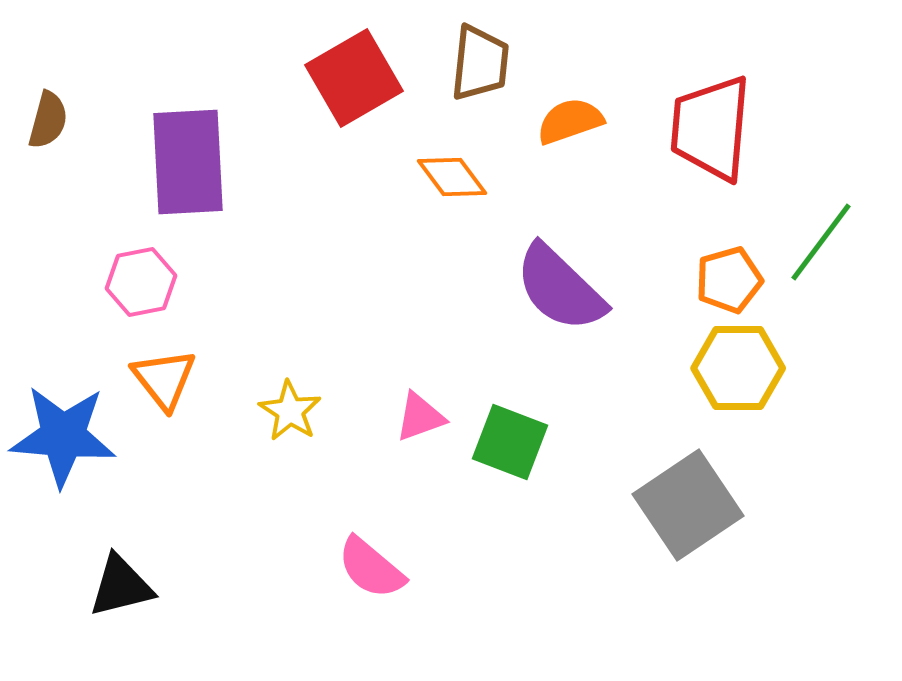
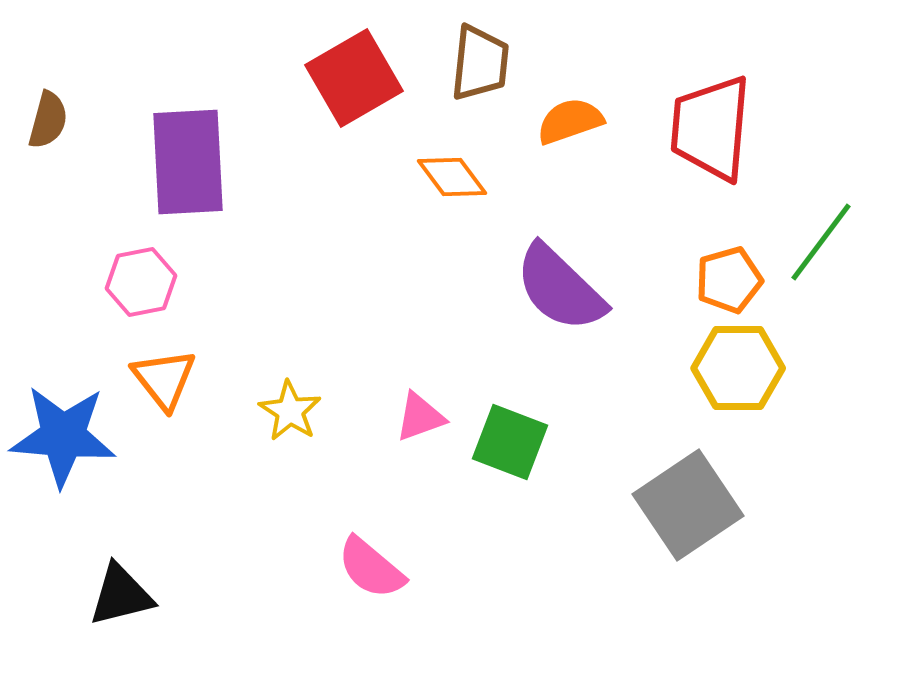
black triangle: moved 9 px down
